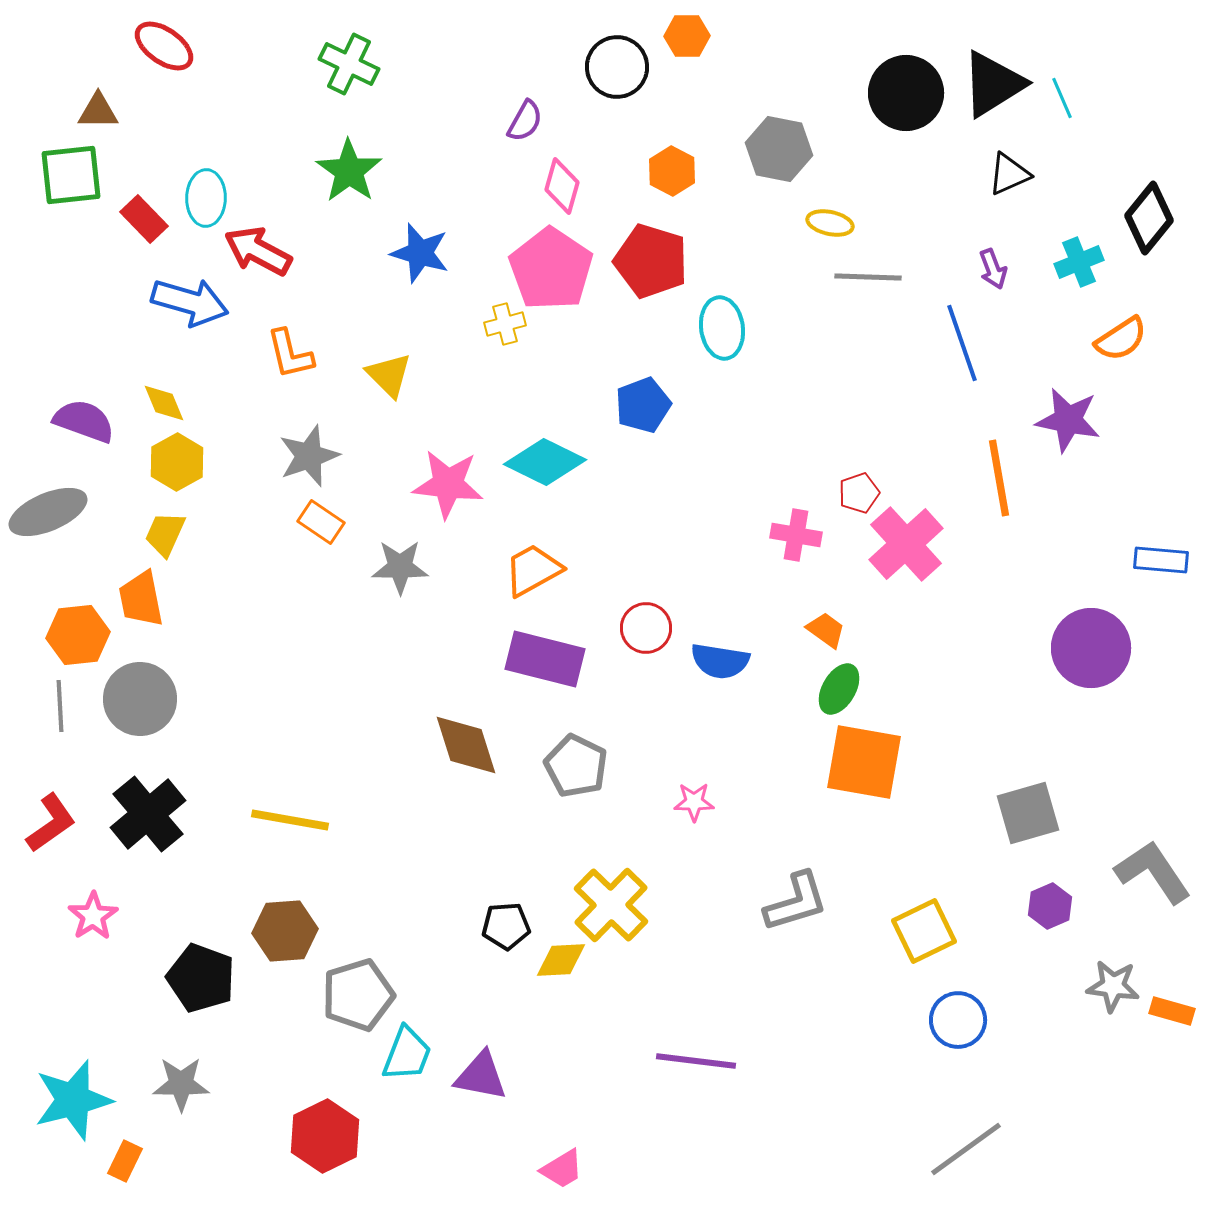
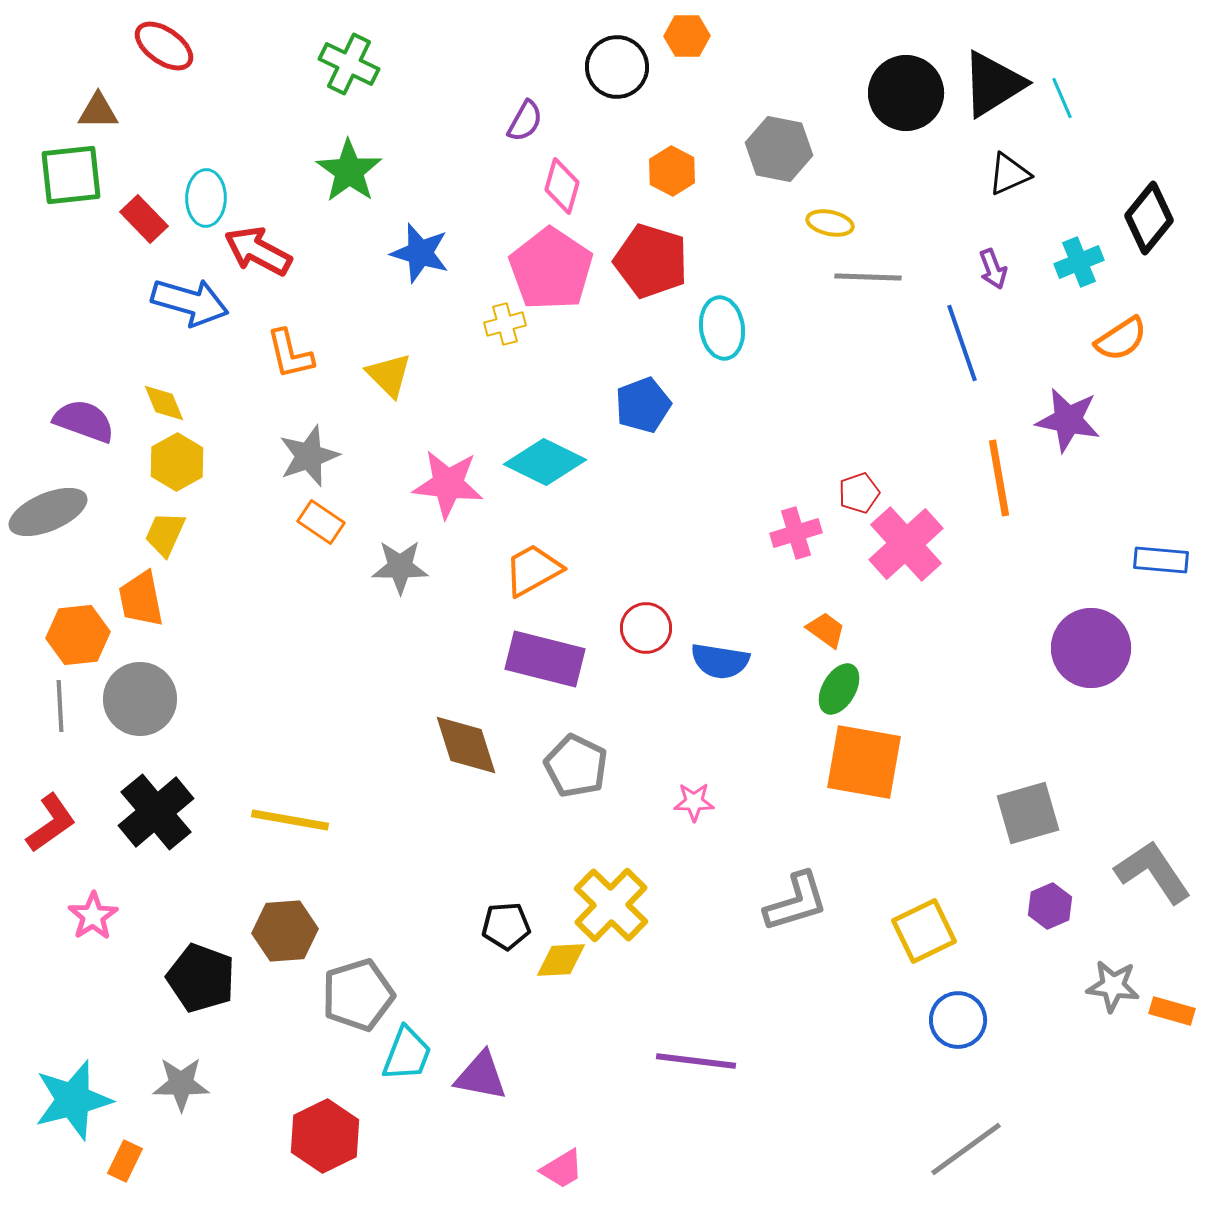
pink cross at (796, 535): moved 2 px up; rotated 27 degrees counterclockwise
black cross at (148, 814): moved 8 px right, 2 px up
